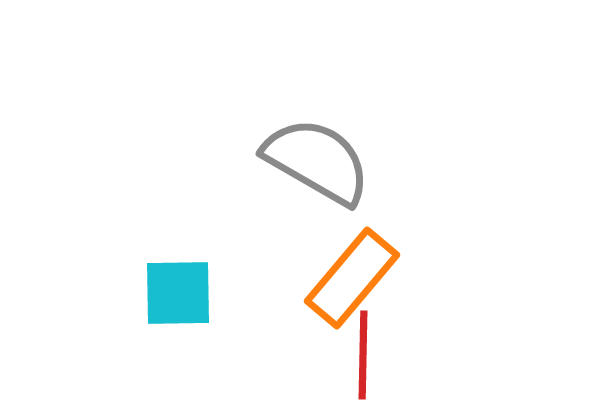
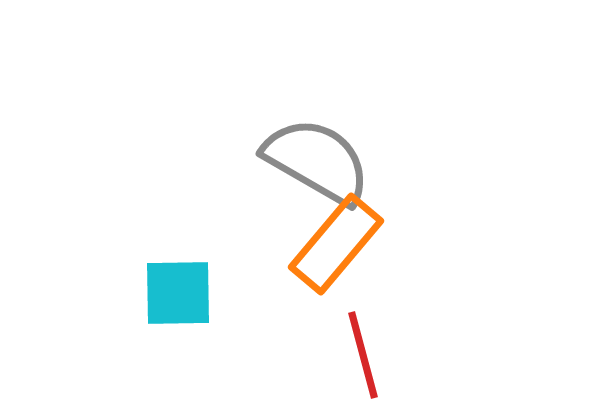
orange rectangle: moved 16 px left, 34 px up
red line: rotated 16 degrees counterclockwise
